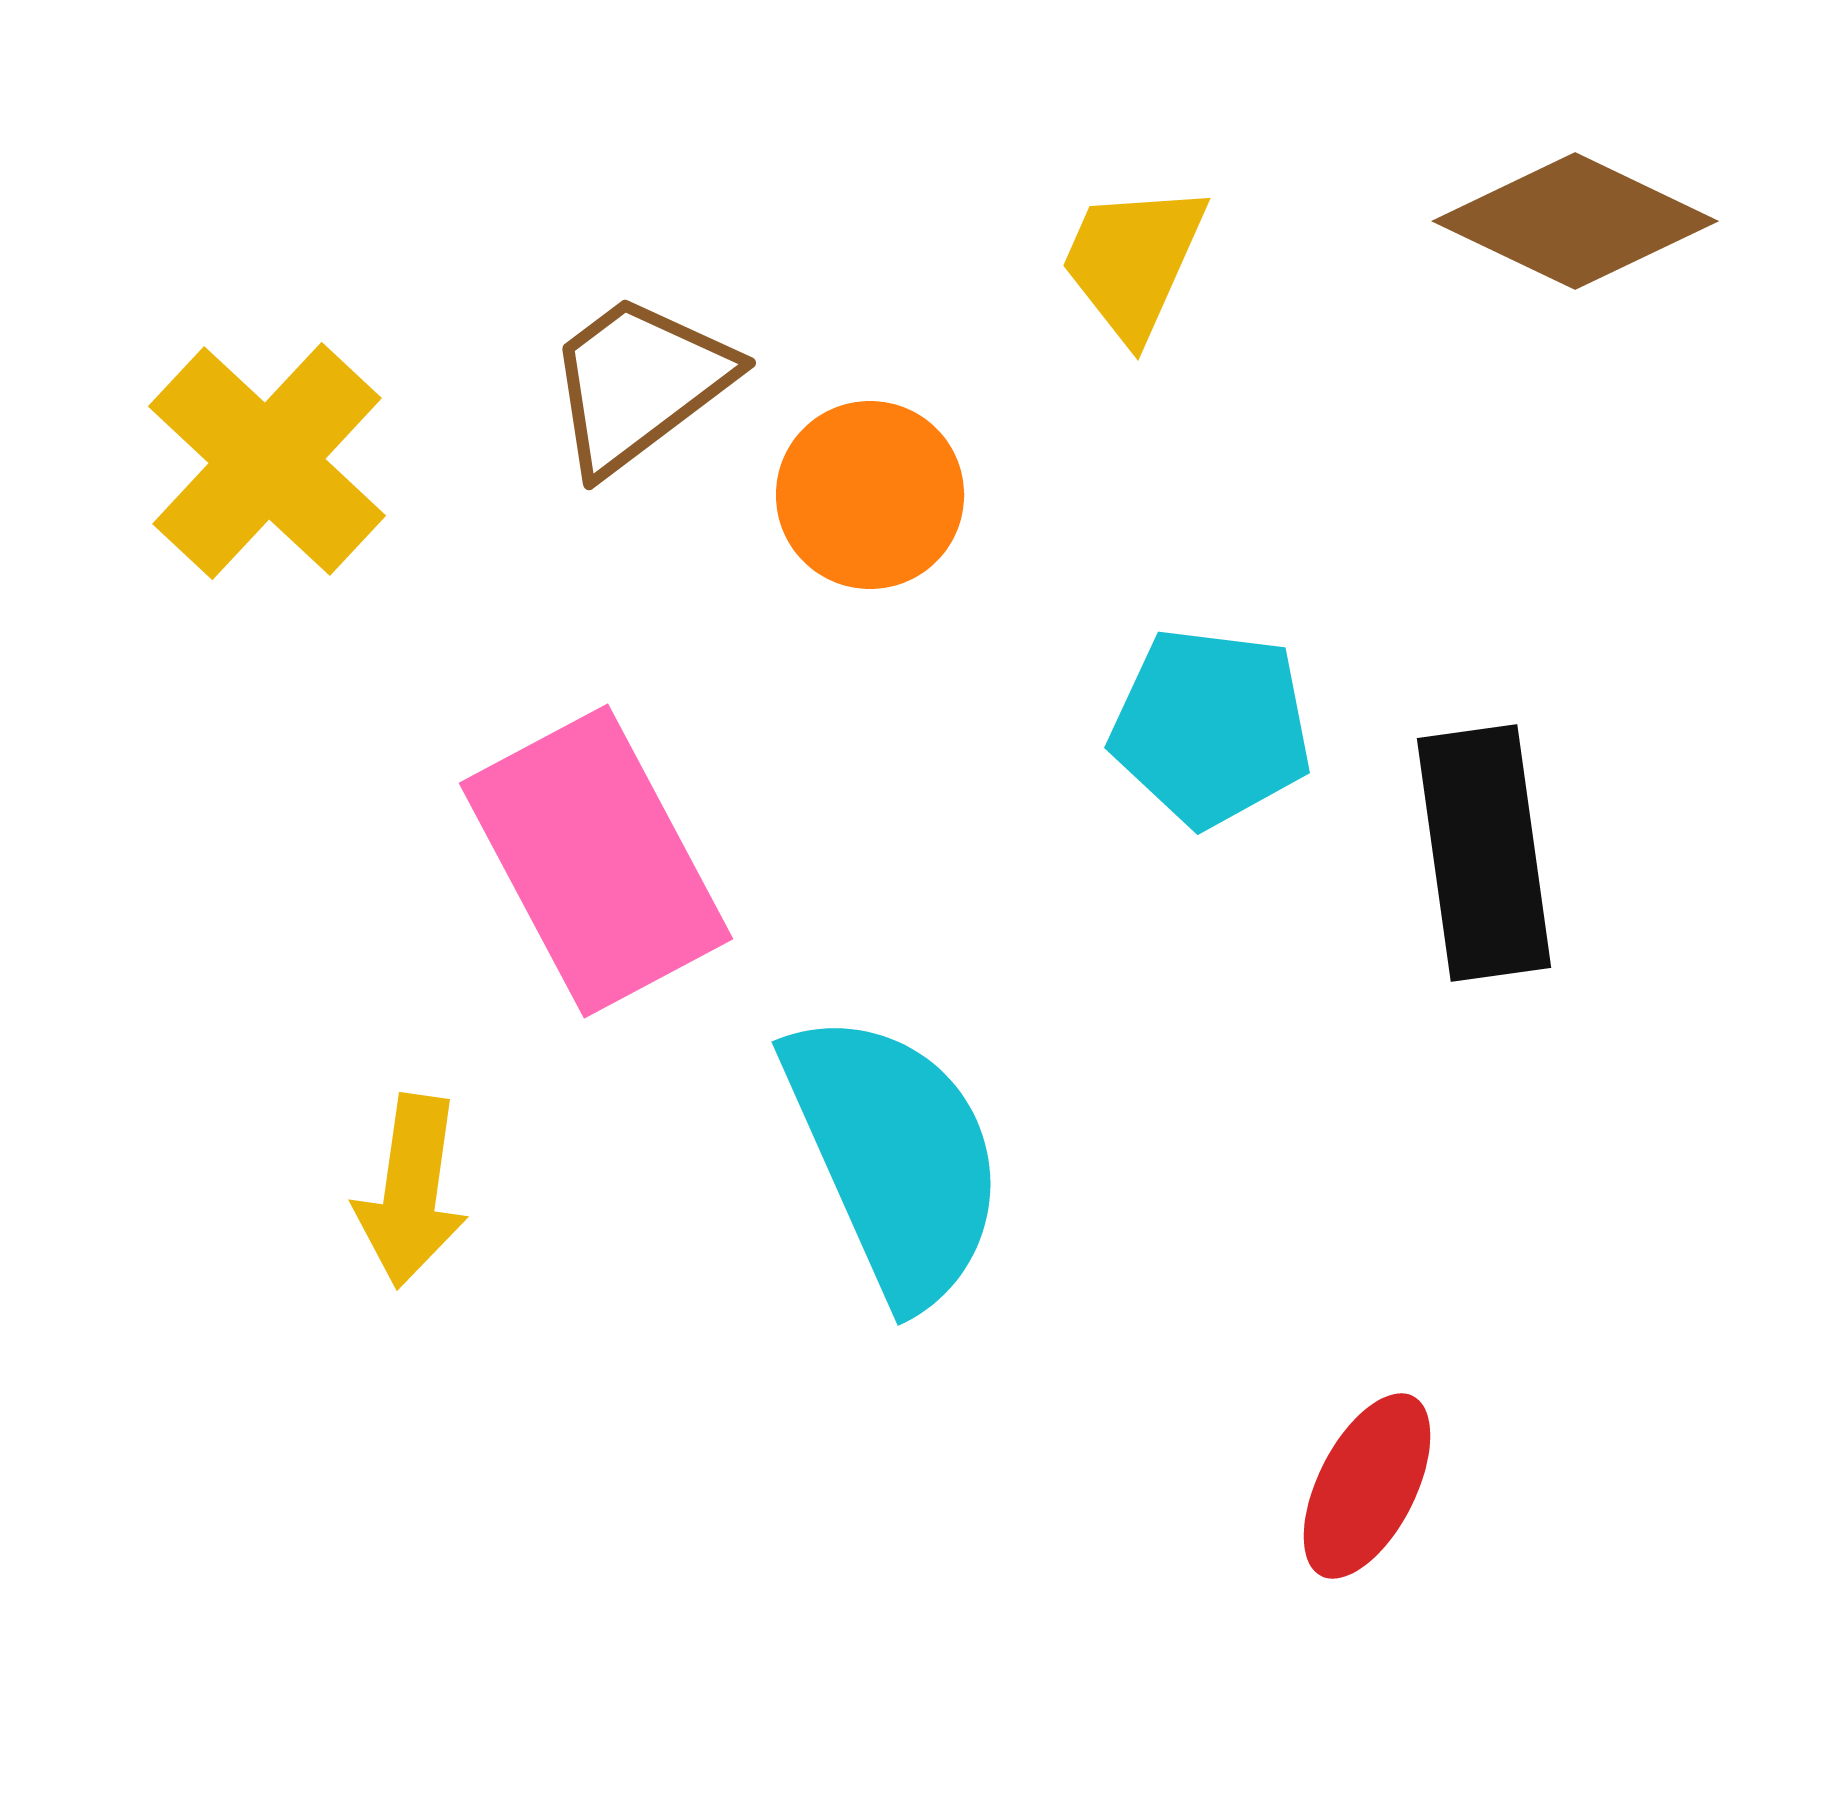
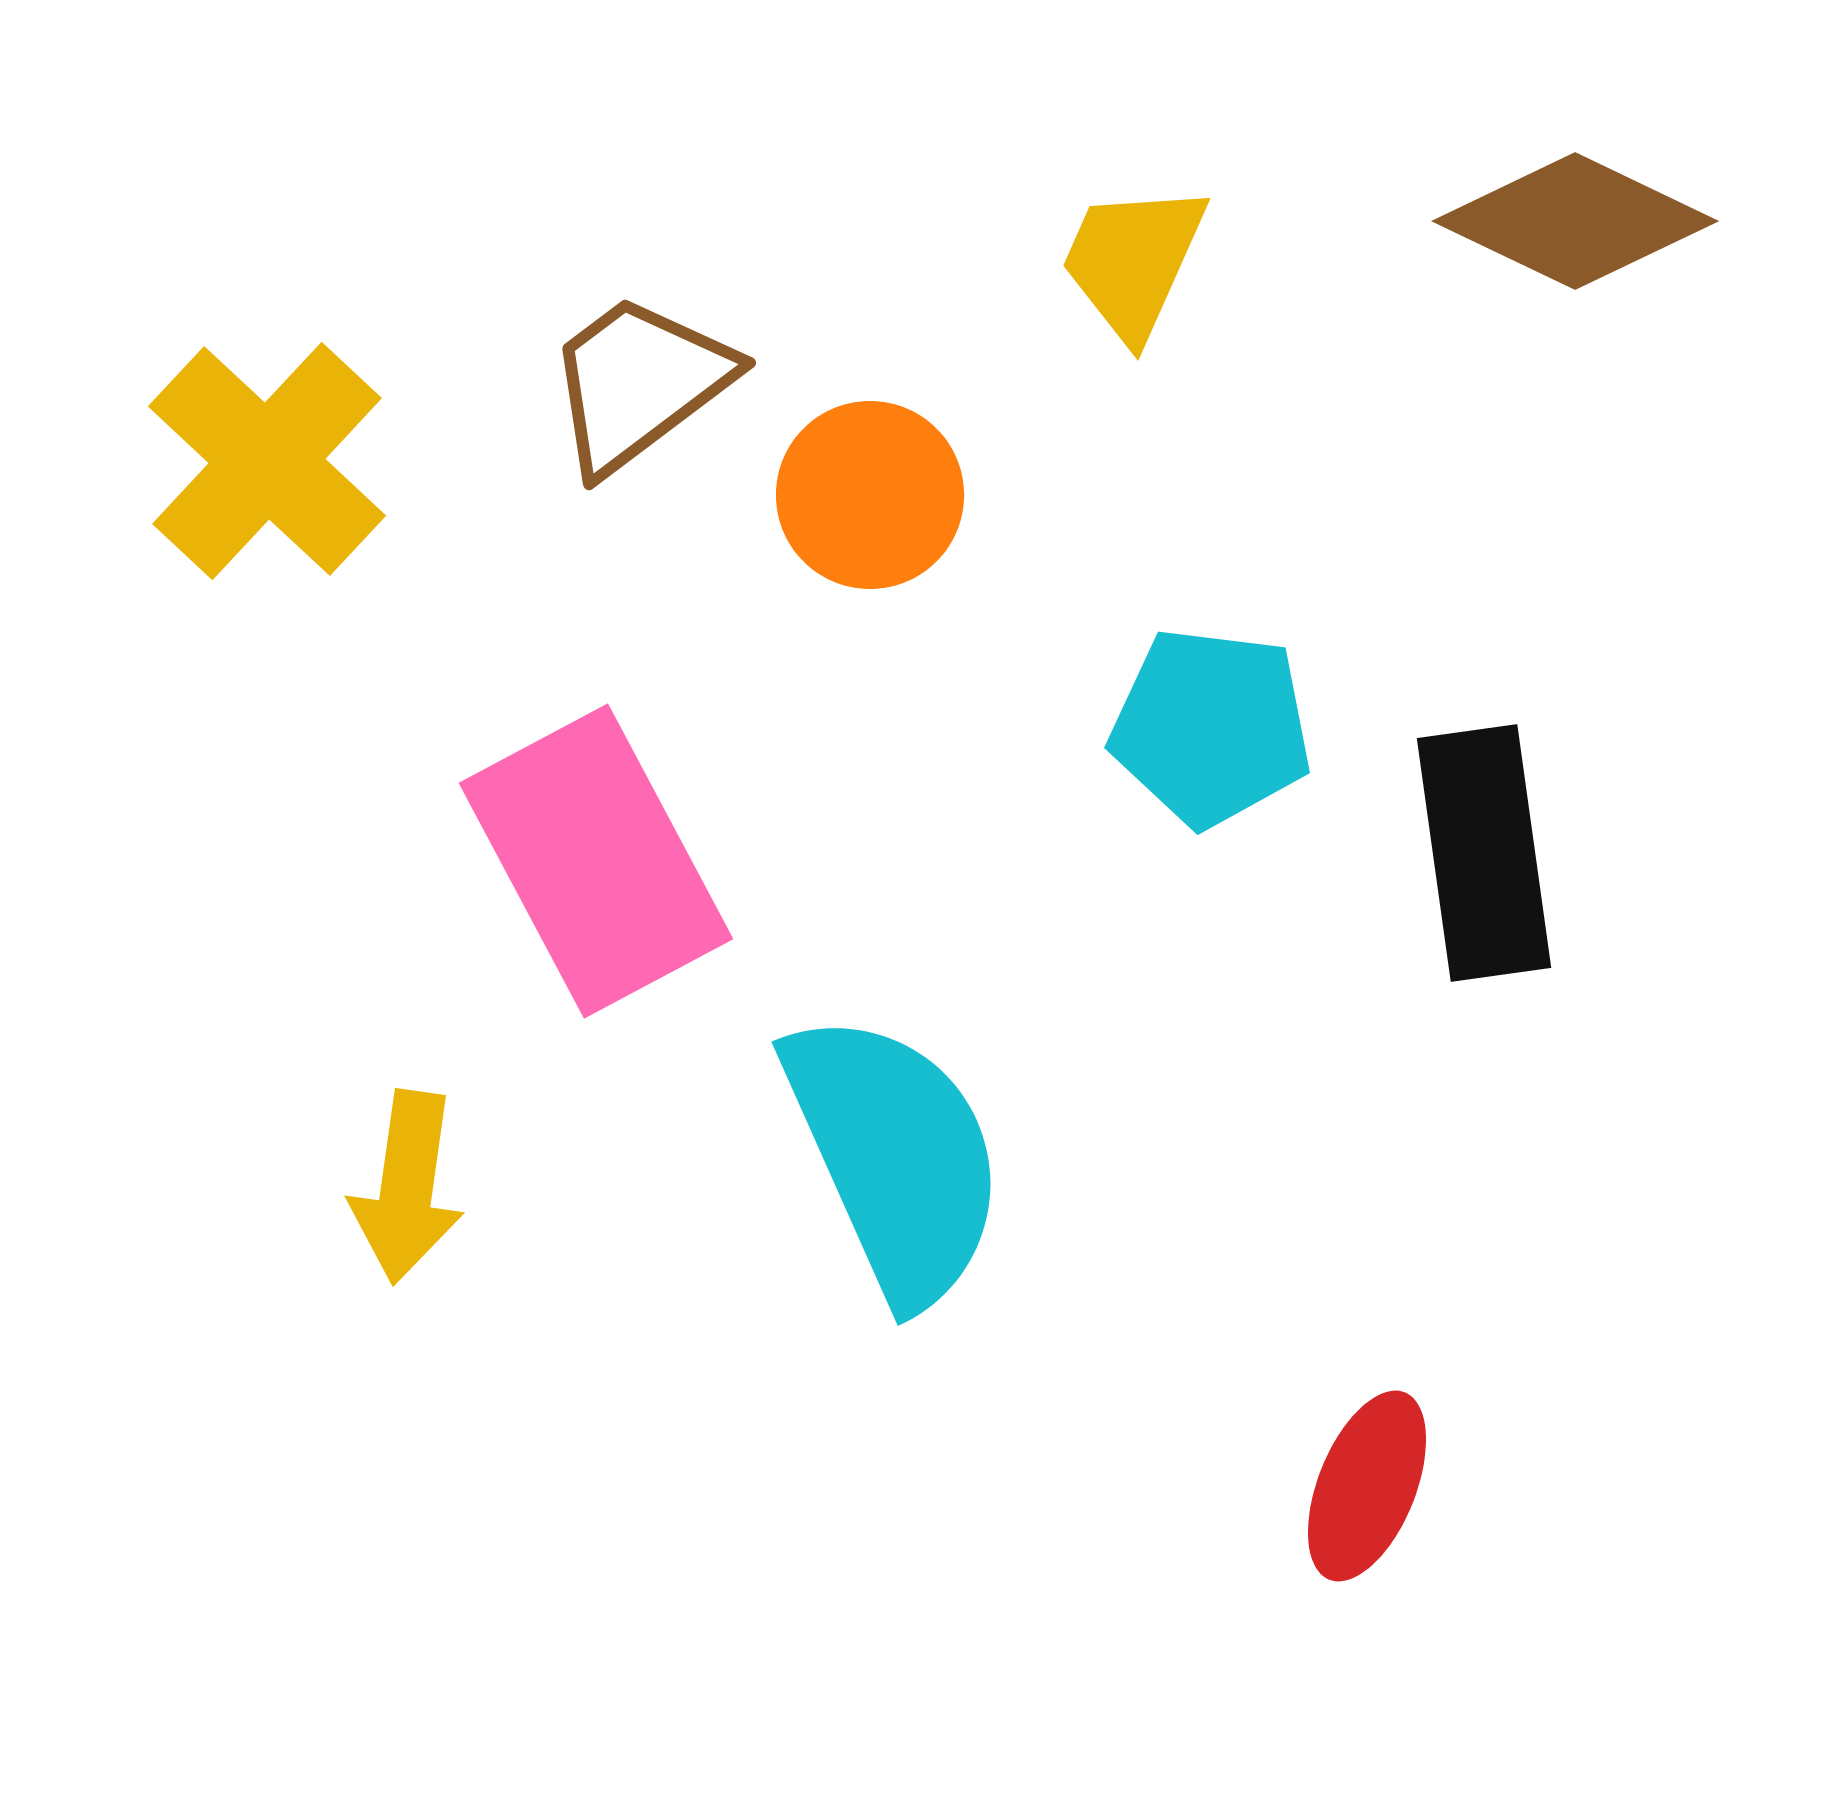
yellow arrow: moved 4 px left, 4 px up
red ellipse: rotated 5 degrees counterclockwise
